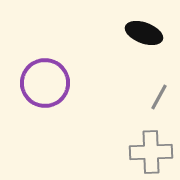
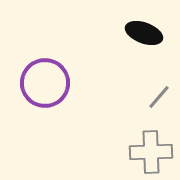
gray line: rotated 12 degrees clockwise
